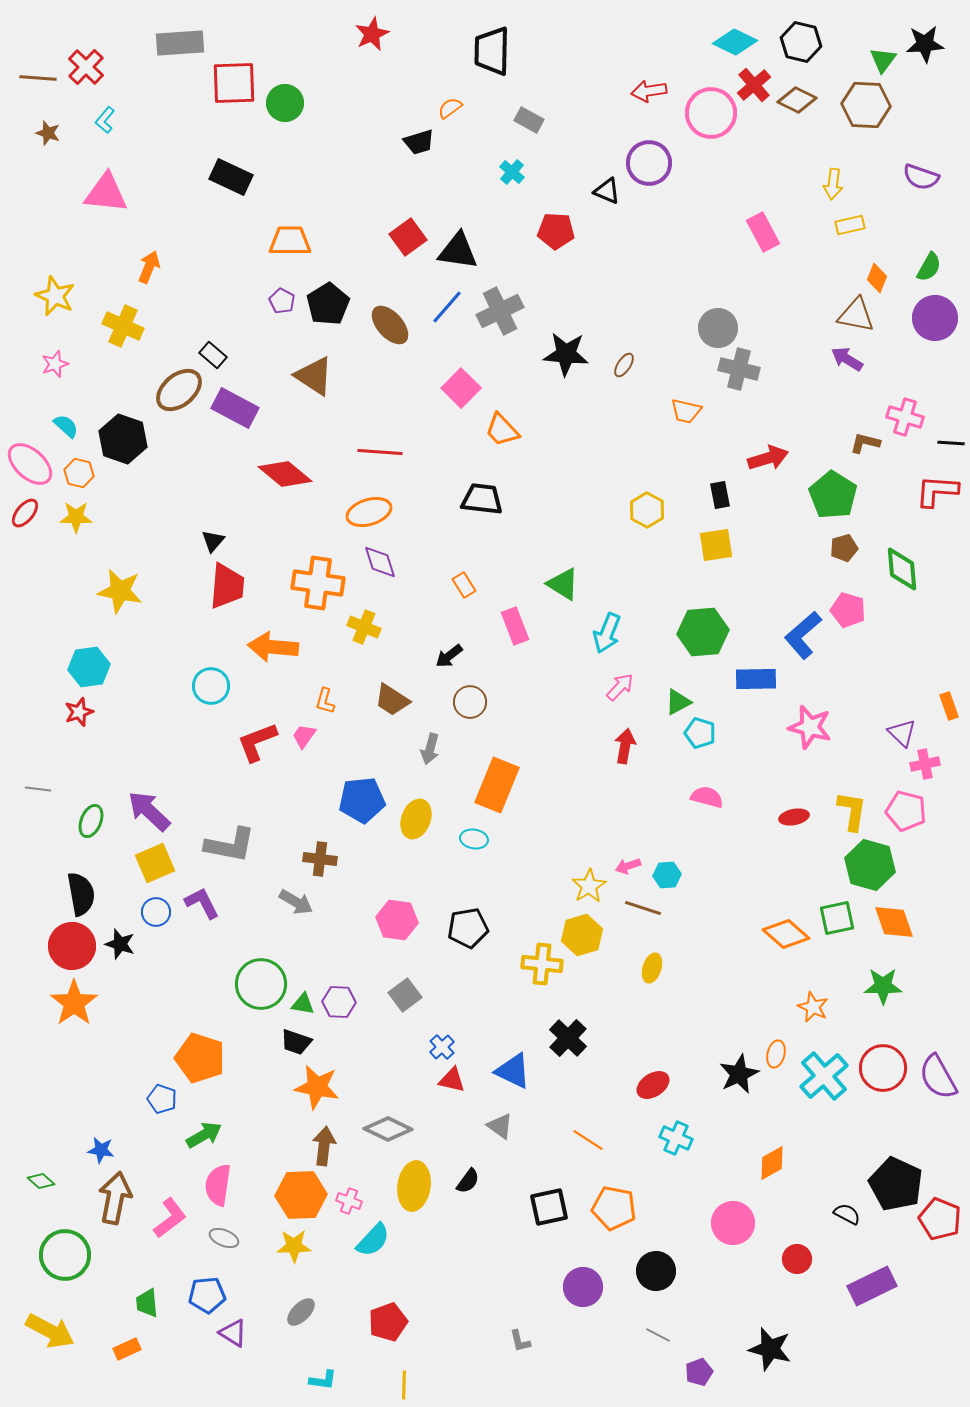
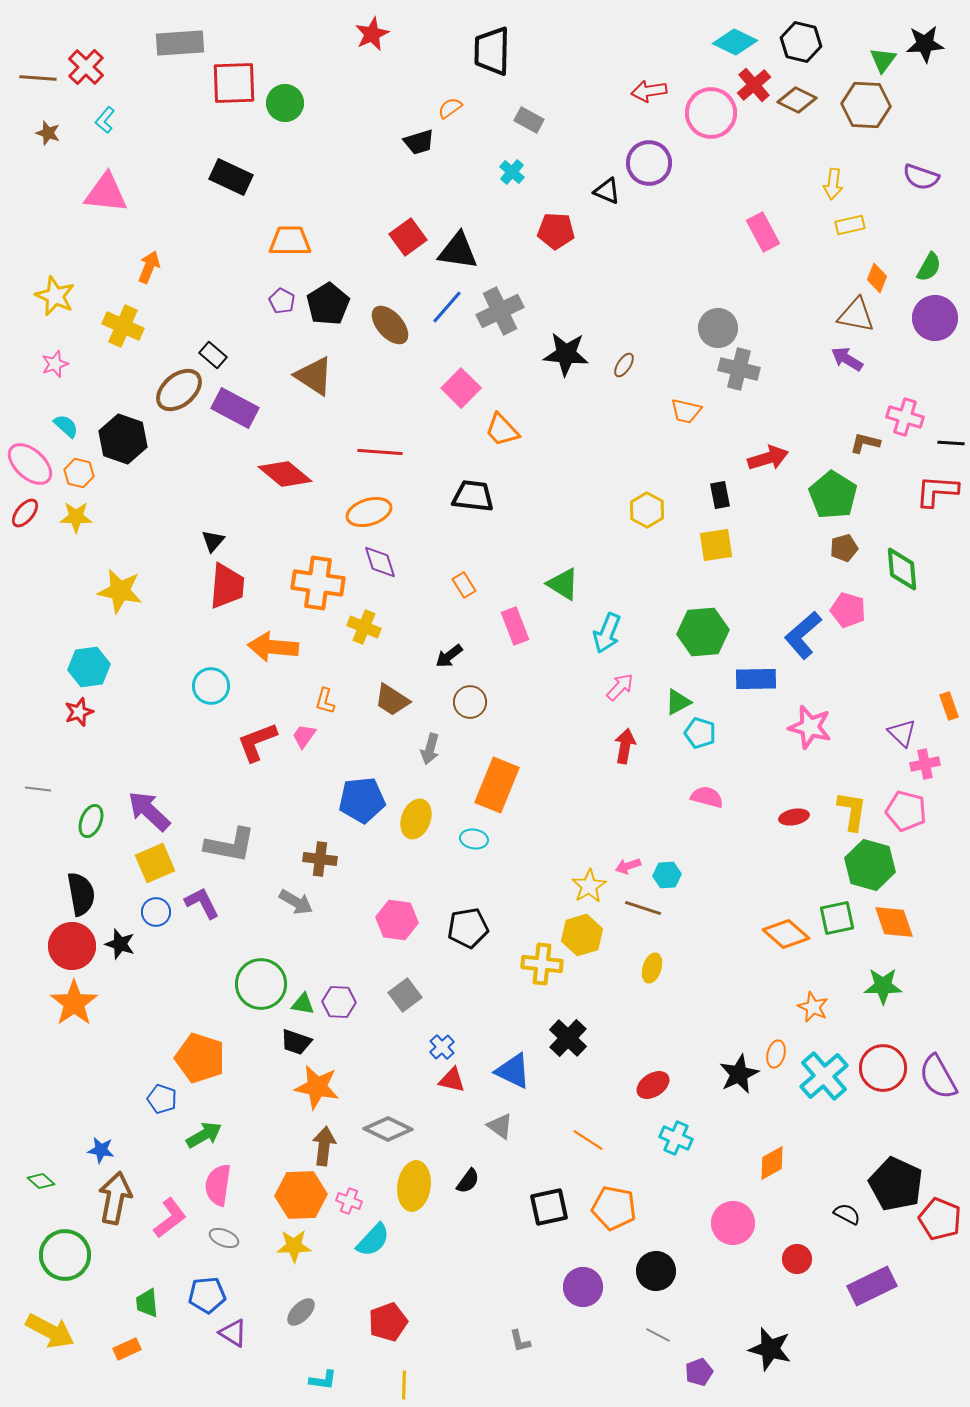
black trapezoid at (482, 499): moved 9 px left, 3 px up
